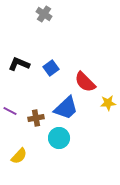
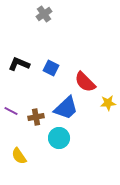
gray cross: rotated 21 degrees clockwise
blue square: rotated 28 degrees counterclockwise
purple line: moved 1 px right
brown cross: moved 1 px up
yellow semicircle: rotated 102 degrees clockwise
